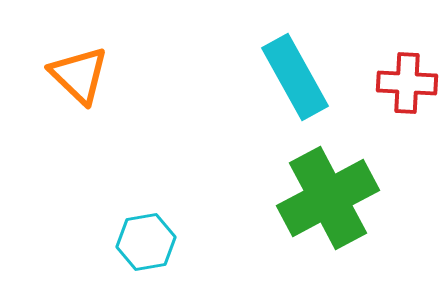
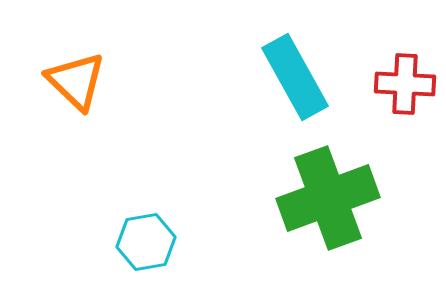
orange triangle: moved 3 px left, 6 px down
red cross: moved 2 px left, 1 px down
green cross: rotated 8 degrees clockwise
